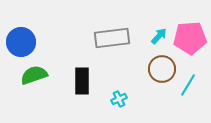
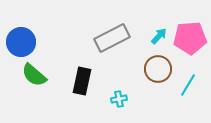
gray rectangle: rotated 20 degrees counterclockwise
brown circle: moved 4 px left
green semicircle: rotated 120 degrees counterclockwise
black rectangle: rotated 12 degrees clockwise
cyan cross: rotated 14 degrees clockwise
